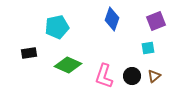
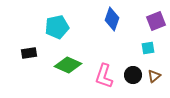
black circle: moved 1 px right, 1 px up
